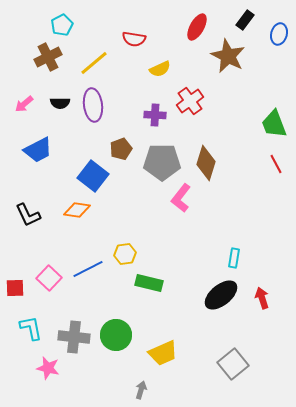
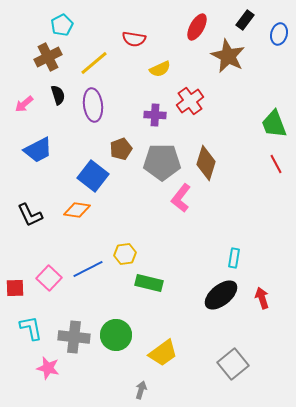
black semicircle: moved 2 px left, 8 px up; rotated 108 degrees counterclockwise
black L-shape: moved 2 px right
yellow trapezoid: rotated 12 degrees counterclockwise
